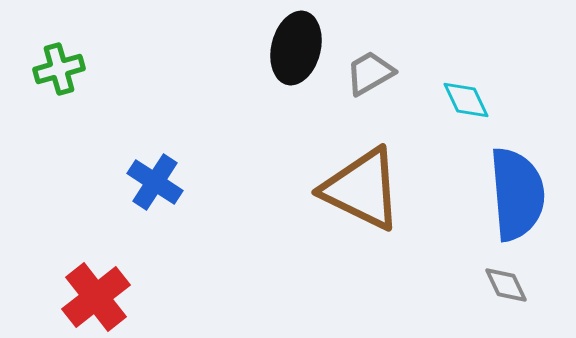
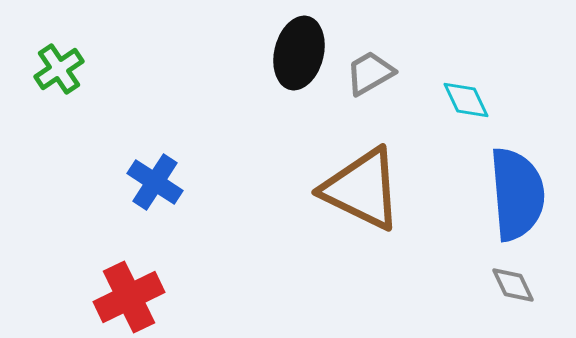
black ellipse: moved 3 px right, 5 px down
green cross: rotated 18 degrees counterclockwise
gray diamond: moved 7 px right
red cross: moved 33 px right; rotated 12 degrees clockwise
